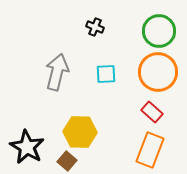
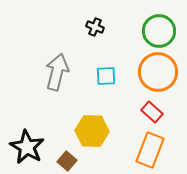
cyan square: moved 2 px down
yellow hexagon: moved 12 px right, 1 px up
